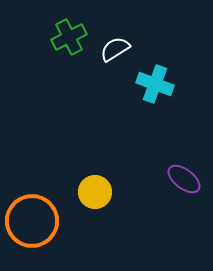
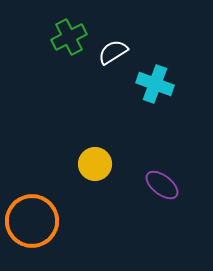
white semicircle: moved 2 px left, 3 px down
purple ellipse: moved 22 px left, 6 px down
yellow circle: moved 28 px up
